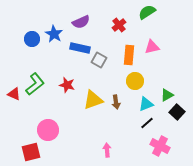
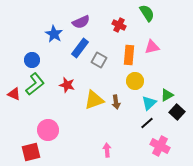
green semicircle: moved 1 px down; rotated 90 degrees clockwise
red cross: rotated 24 degrees counterclockwise
blue circle: moved 21 px down
blue rectangle: rotated 66 degrees counterclockwise
yellow triangle: moved 1 px right
cyan triangle: moved 3 px right, 1 px up; rotated 21 degrees counterclockwise
